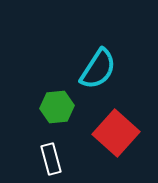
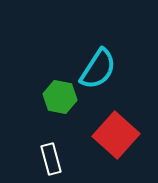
green hexagon: moved 3 px right, 10 px up; rotated 16 degrees clockwise
red square: moved 2 px down
